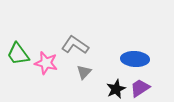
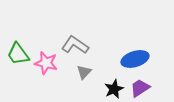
blue ellipse: rotated 20 degrees counterclockwise
black star: moved 2 px left
